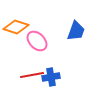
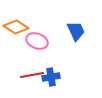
orange diamond: rotated 15 degrees clockwise
blue trapezoid: rotated 45 degrees counterclockwise
pink ellipse: rotated 25 degrees counterclockwise
